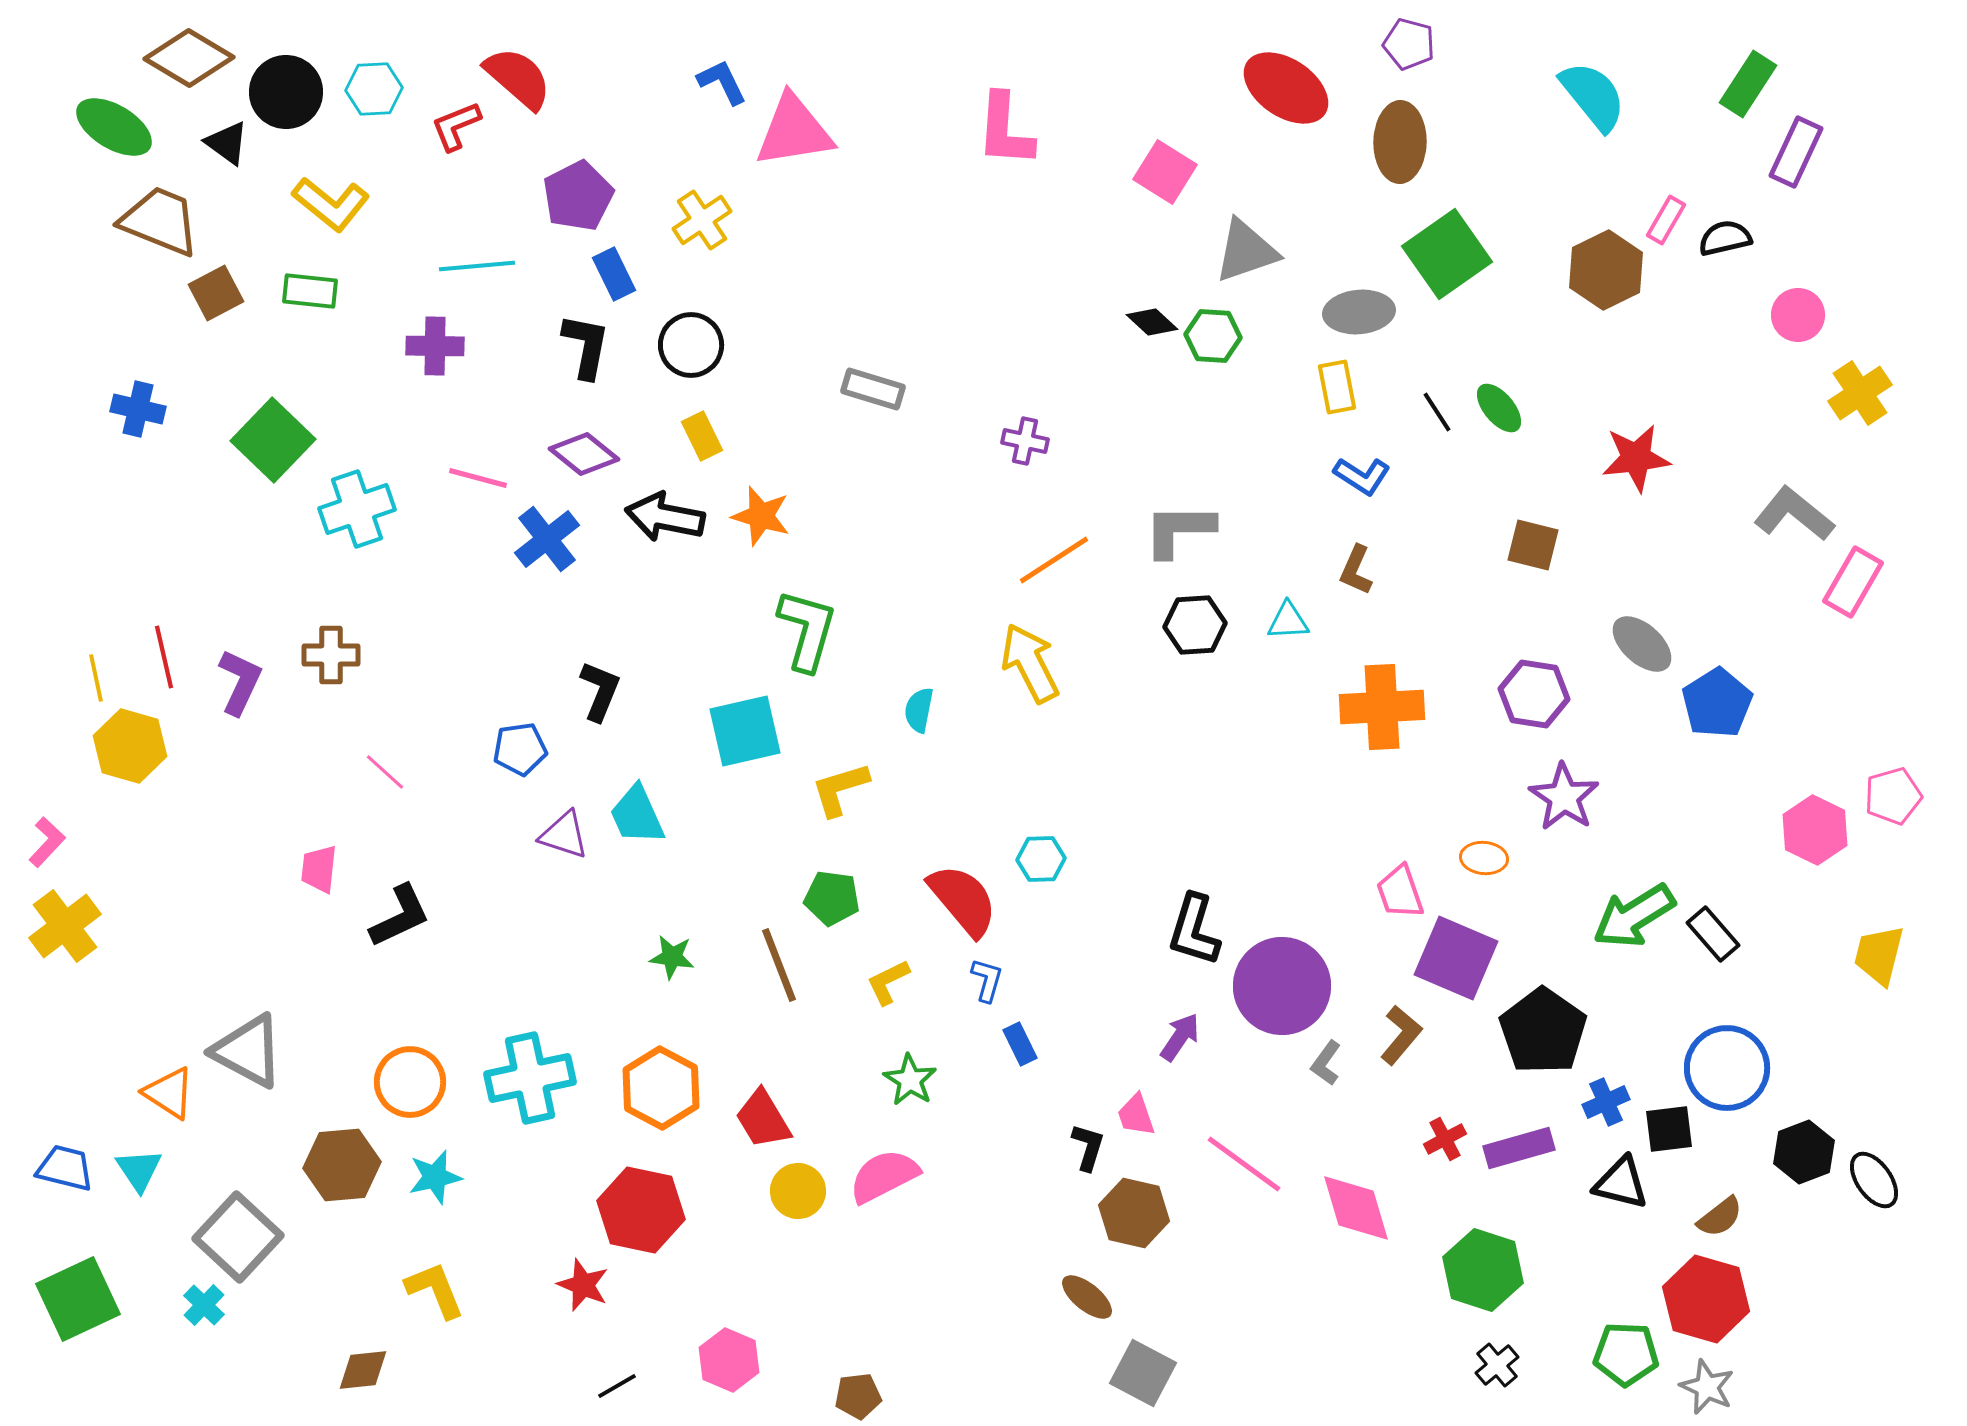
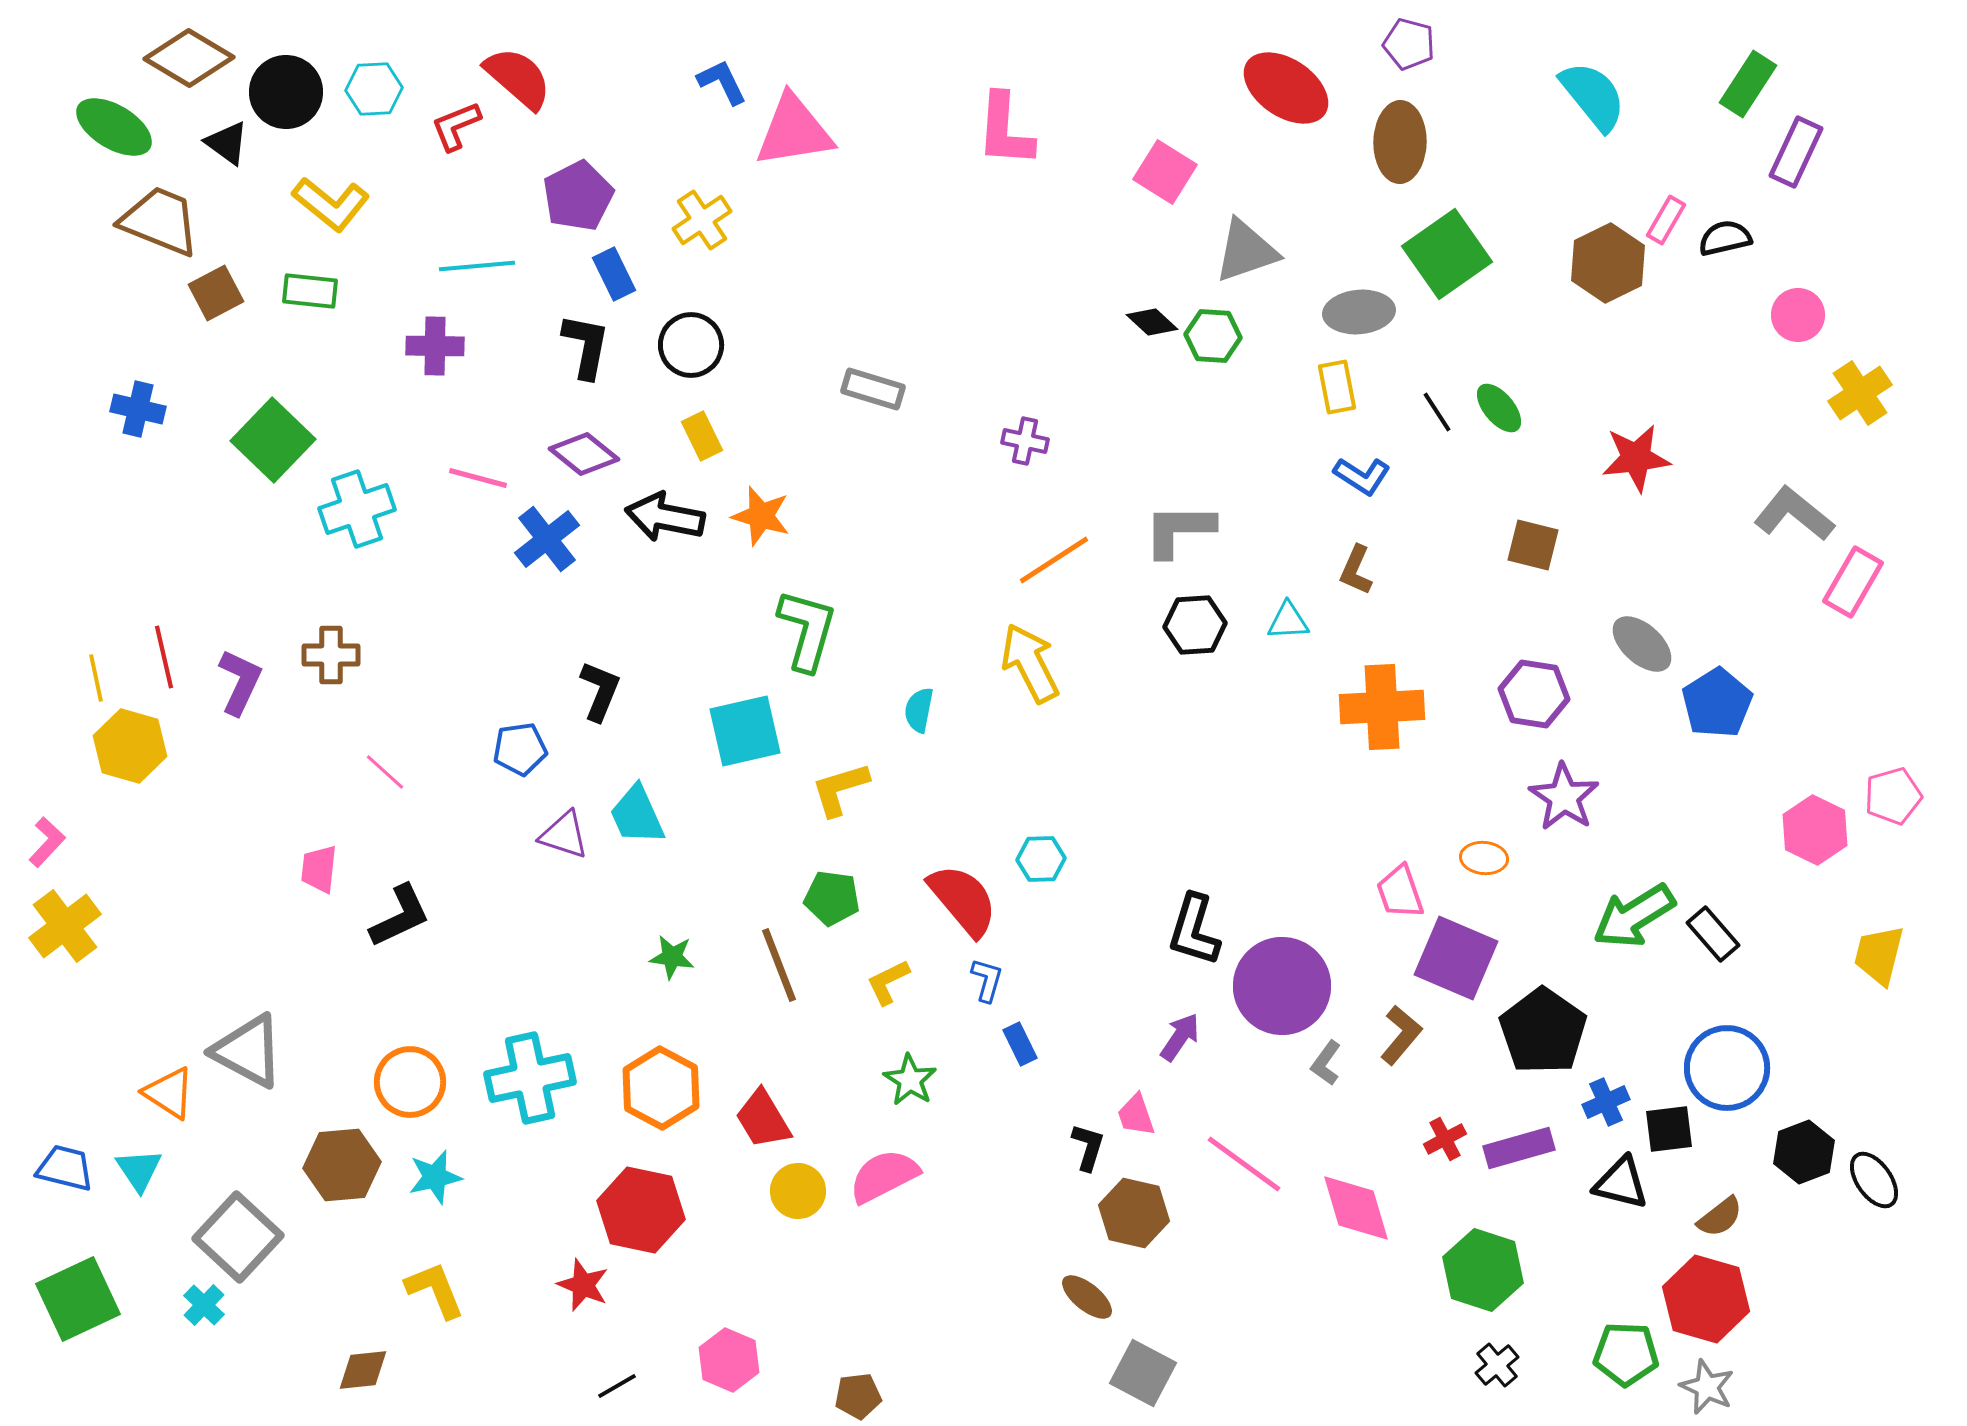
brown hexagon at (1606, 270): moved 2 px right, 7 px up
